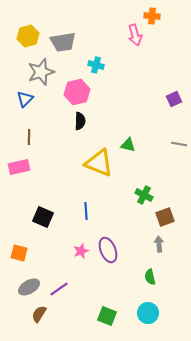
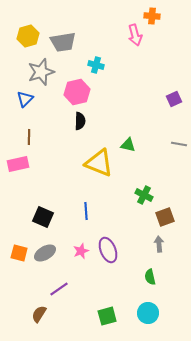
pink rectangle: moved 1 px left, 3 px up
gray ellipse: moved 16 px right, 34 px up
green square: rotated 36 degrees counterclockwise
